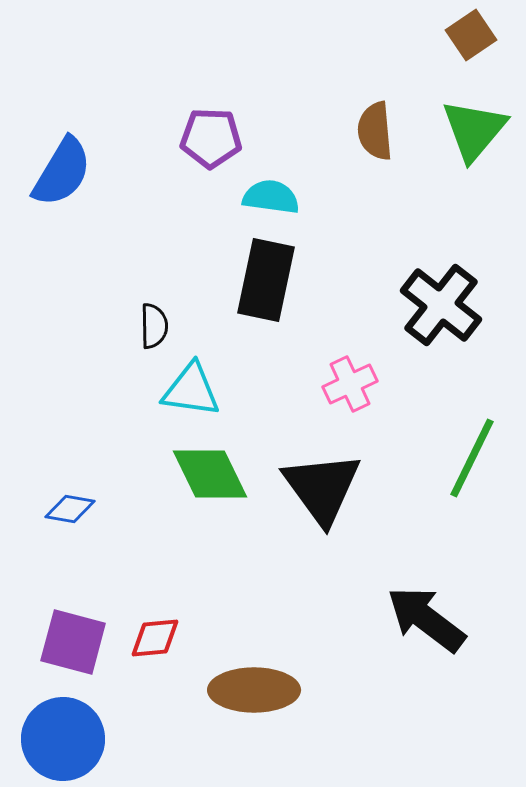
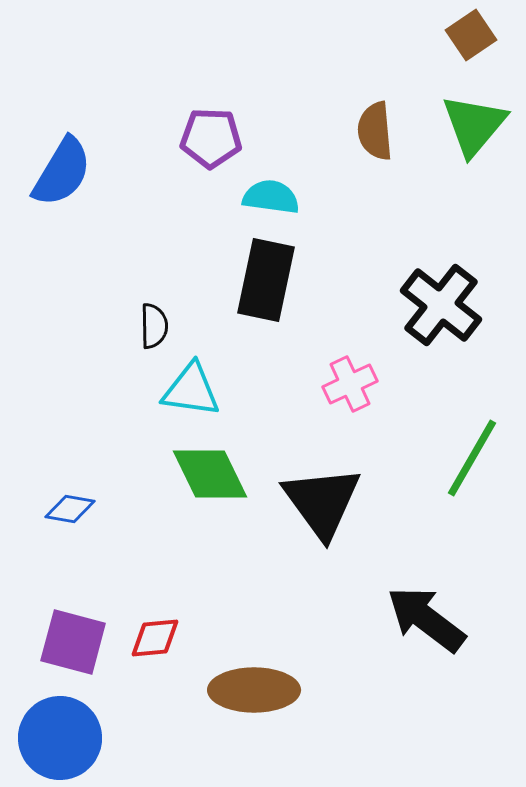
green triangle: moved 5 px up
green line: rotated 4 degrees clockwise
black triangle: moved 14 px down
blue circle: moved 3 px left, 1 px up
